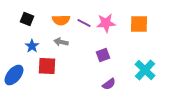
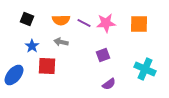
cyan cross: moved 1 px up; rotated 20 degrees counterclockwise
